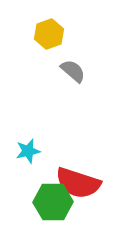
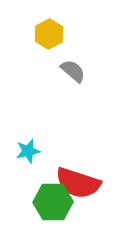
yellow hexagon: rotated 8 degrees counterclockwise
